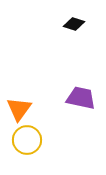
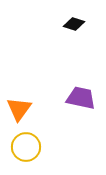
yellow circle: moved 1 px left, 7 px down
